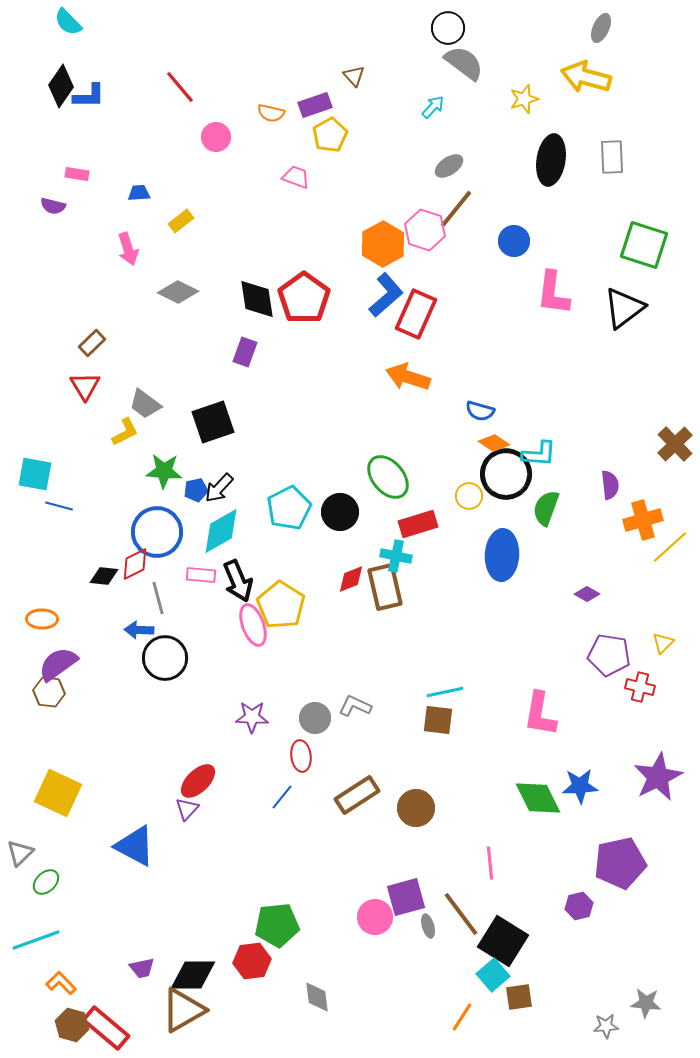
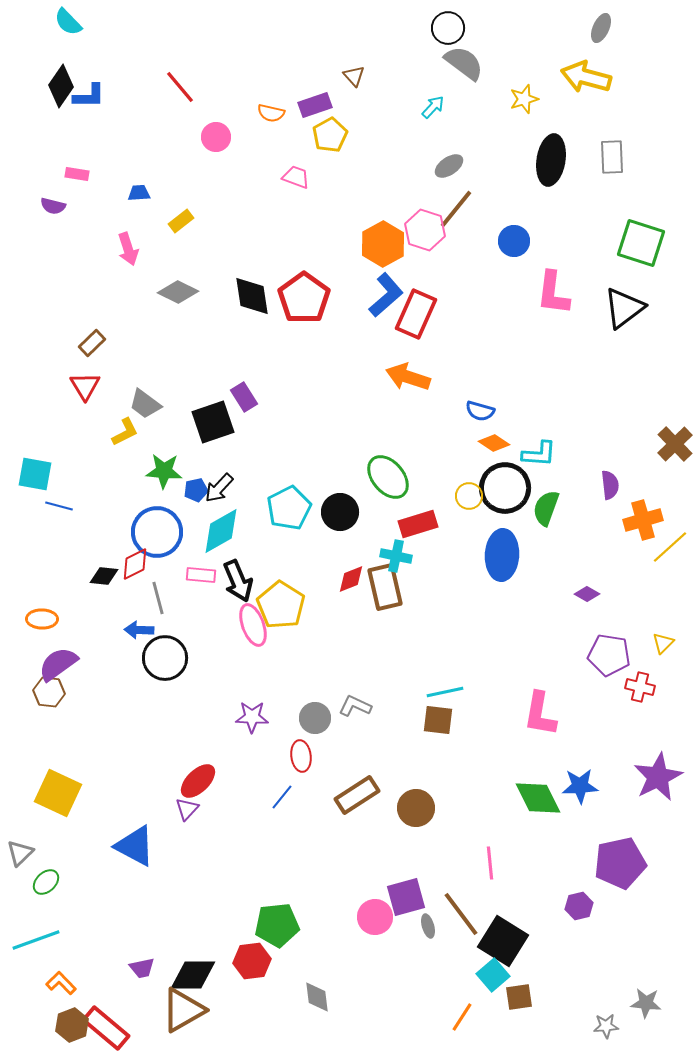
green square at (644, 245): moved 3 px left, 2 px up
black diamond at (257, 299): moved 5 px left, 3 px up
purple rectangle at (245, 352): moved 1 px left, 45 px down; rotated 52 degrees counterclockwise
black circle at (506, 474): moved 1 px left, 14 px down
brown hexagon at (72, 1025): rotated 24 degrees clockwise
